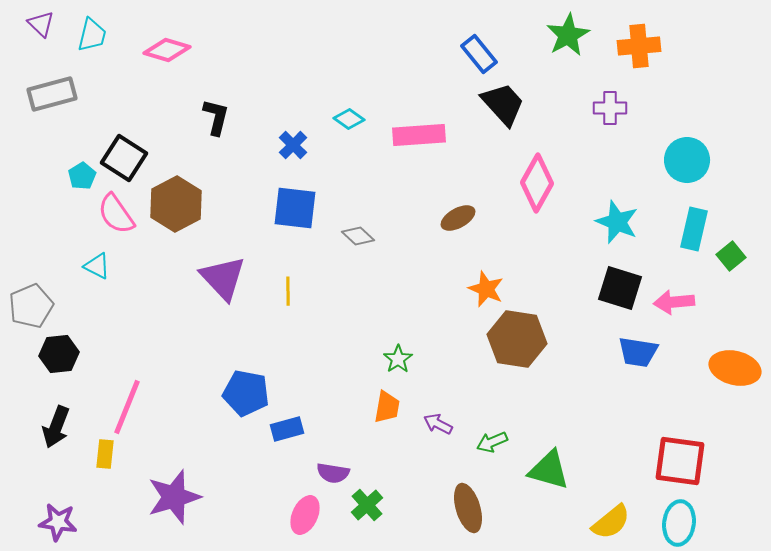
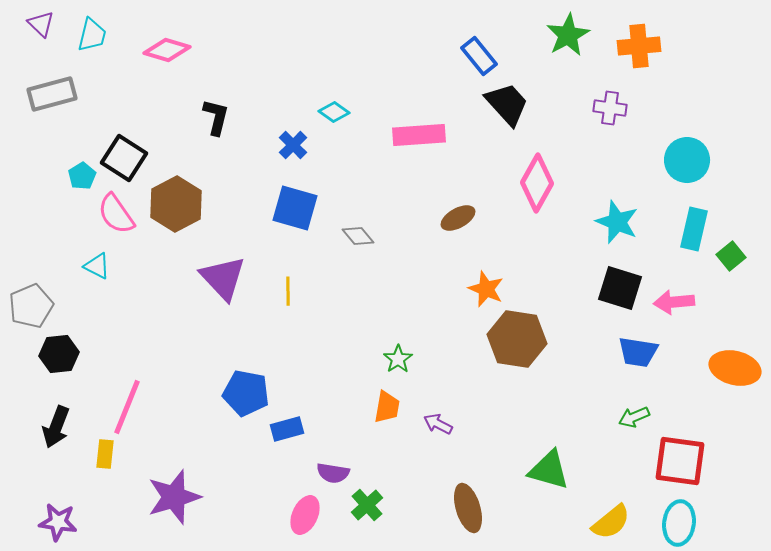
blue rectangle at (479, 54): moved 2 px down
black trapezoid at (503, 104): moved 4 px right
purple cross at (610, 108): rotated 8 degrees clockwise
cyan diamond at (349, 119): moved 15 px left, 7 px up
blue square at (295, 208): rotated 9 degrees clockwise
gray diamond at (358, 236): rotated 8 degrees clockwise
green arrow at (492, 442): moved 142 px right, 25 px up
